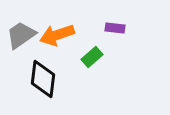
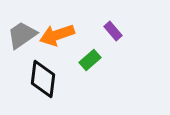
purple rectangle: moved 2 px left, 3 px down; rotated 42 degrees clockwise
gray trapezoid: moved 1 px right
green rectangle: moved 2 px left, 3 px down
